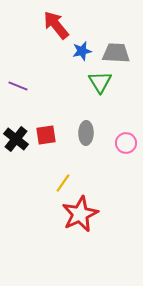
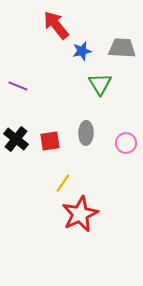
gray trapezoid: moved 6 px right, 5 px up
green triangle: moved 2 px down
red square: moved 4 px right, 6 px down
